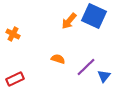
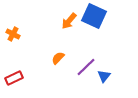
orange semicircle: moved 1 px up; rotated 64 degrees counterclockwise
red rectangle: moved 1 px left, 1 px up
